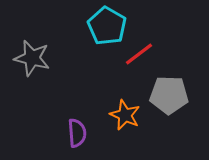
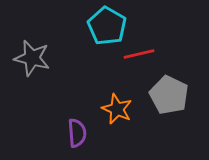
red line: rotated 24 degrees clockwise
gray pentagon: rotated 24 degrees clockwise
orange star: moved 8 px left, 6 px up
